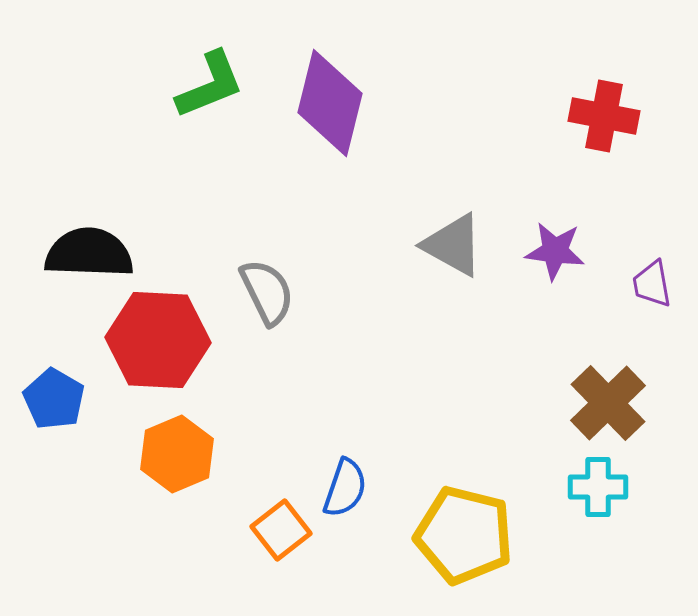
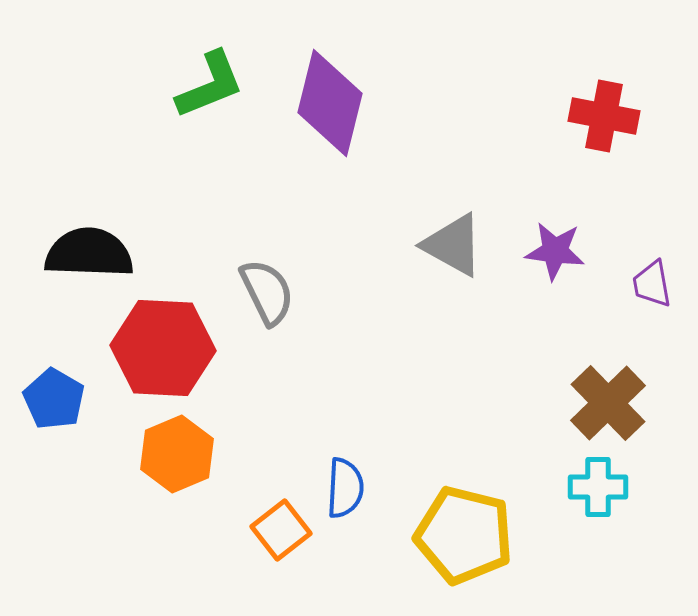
red hexagon: moved 5 px right, 8 px down
blue semicircle: rotated 16 degrees counterclockwise
